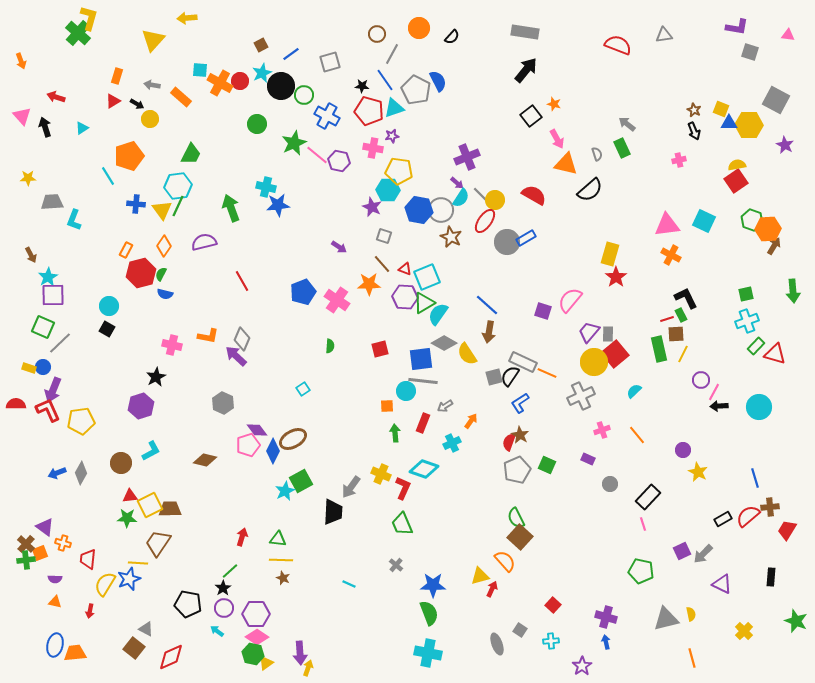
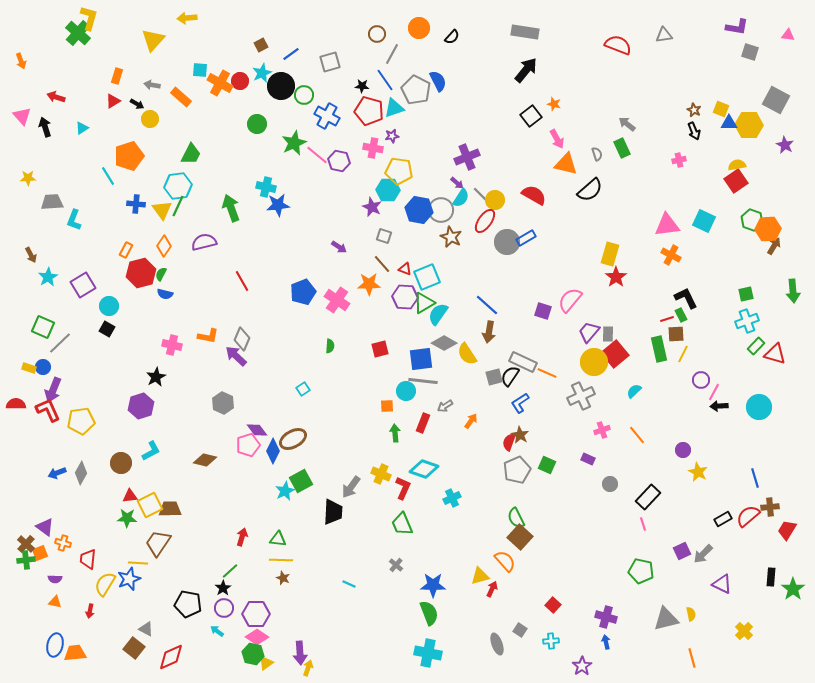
purple square at (53, 295): moved 30 px right, 10 px up; rotated 30 degrees counterclockwise
cyan cross at (452, 443): moved 55 px down
green star at (796, 621): moved 3 px left, 32 px up; rotated 15 degrees clockwise
